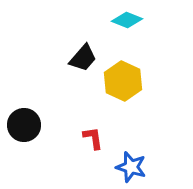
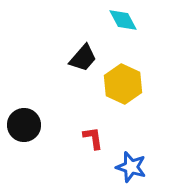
cyan diamond: moved 4 px left; rotated 40 degrees clockwise
yellow hexagon: moved 3 px down
